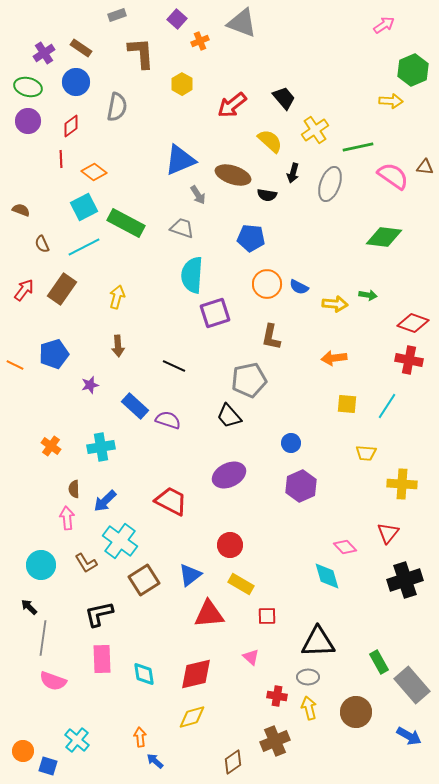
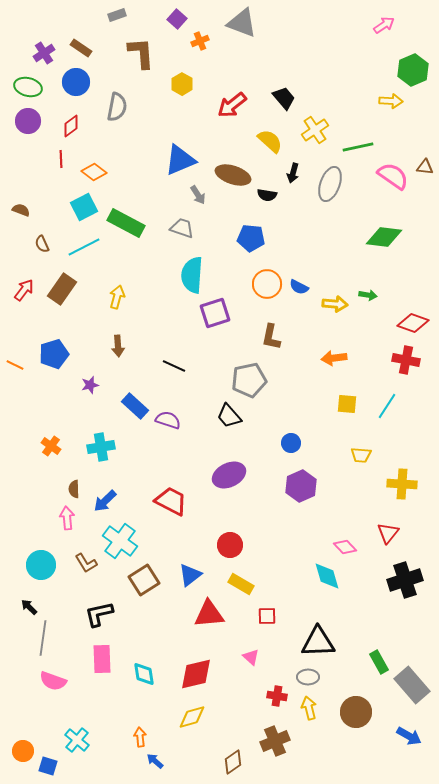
red cross at (409, 360): moved 3 px left
yellow trapezoid at (366, 453): moved 5 px left, 2 px down
